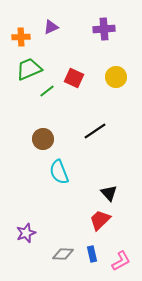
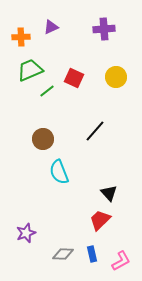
green trapezoid: moved 1 px right, 1 px down
black line: rotated 15 degrees counterclockwise
